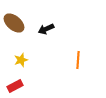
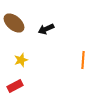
orange line: moved 5 px right
